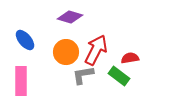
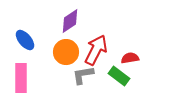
purple diamond: moved 4 px down; rotated 50 degrees counterclockwise
pink rectangle: moved 3 px up
